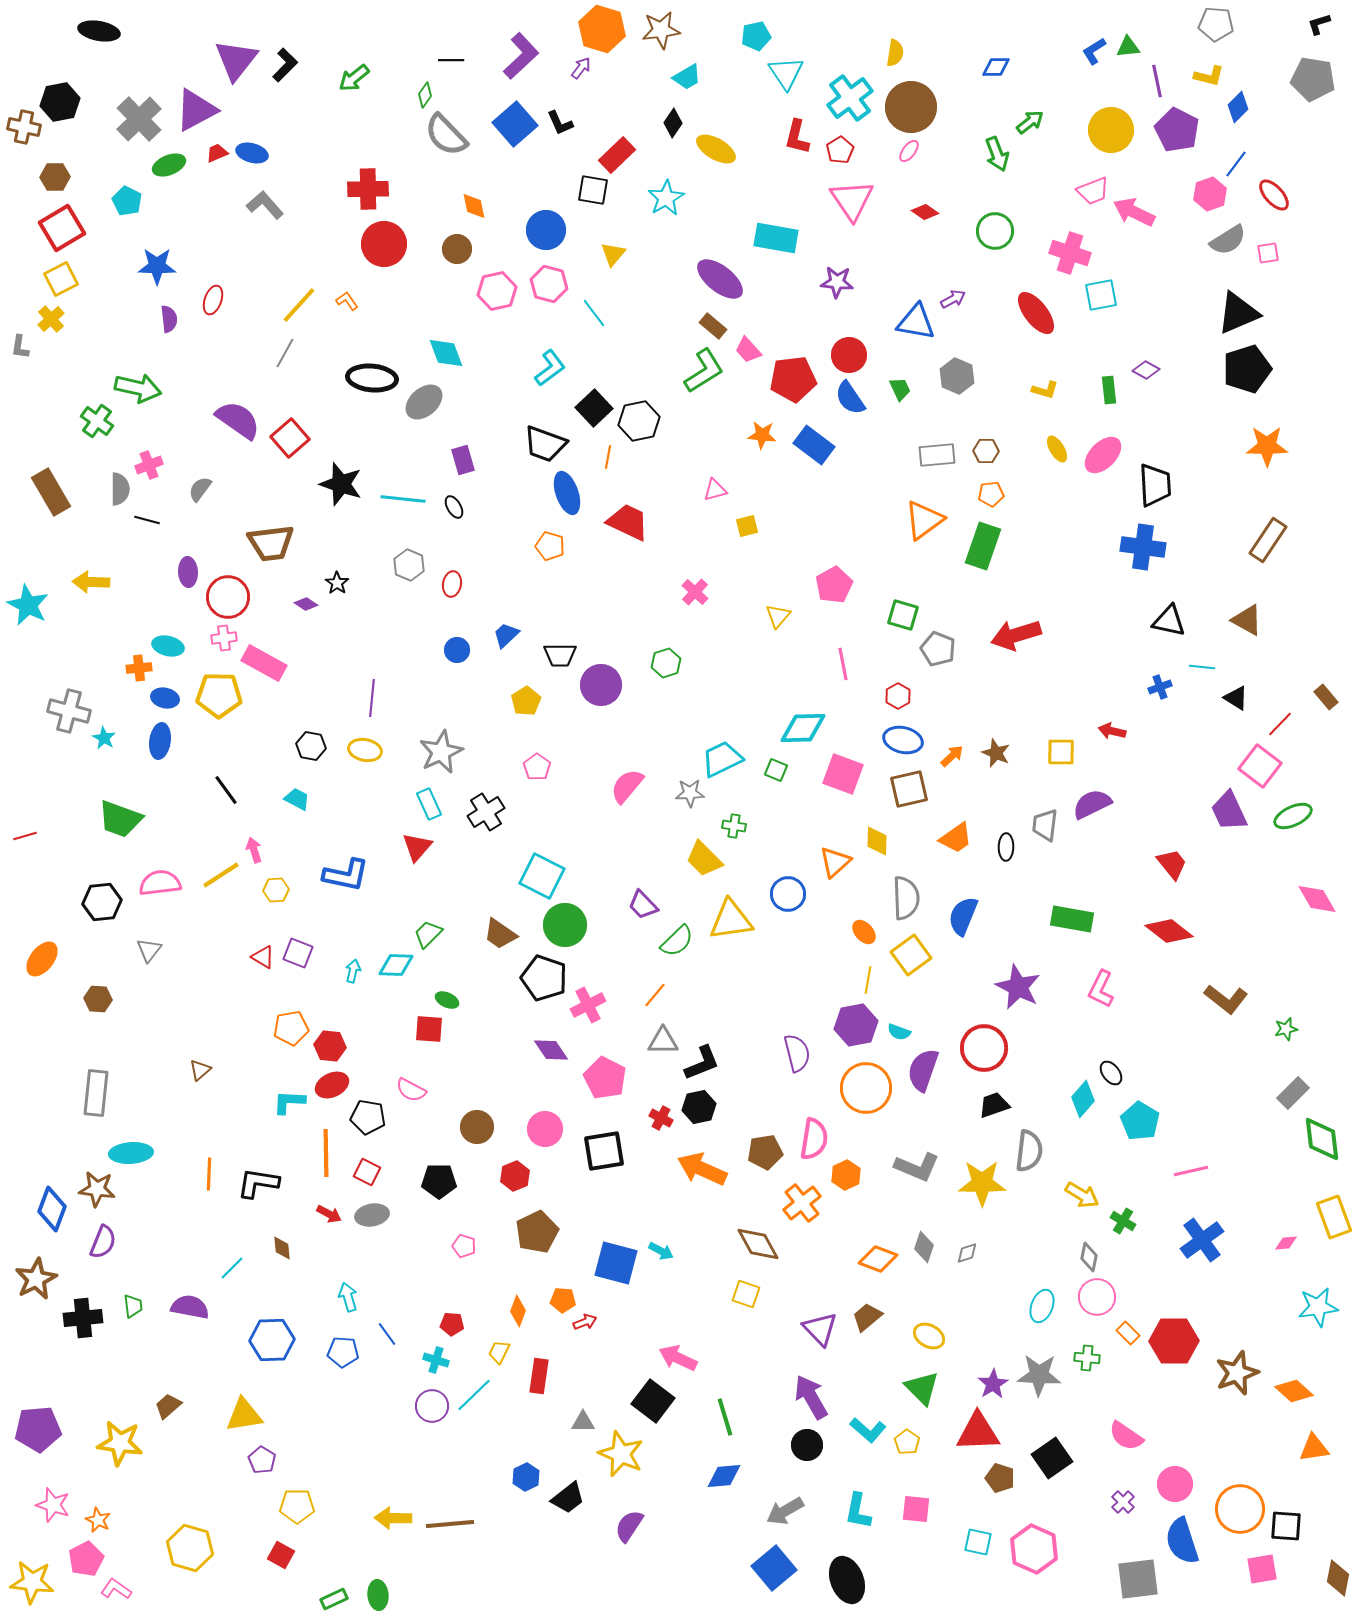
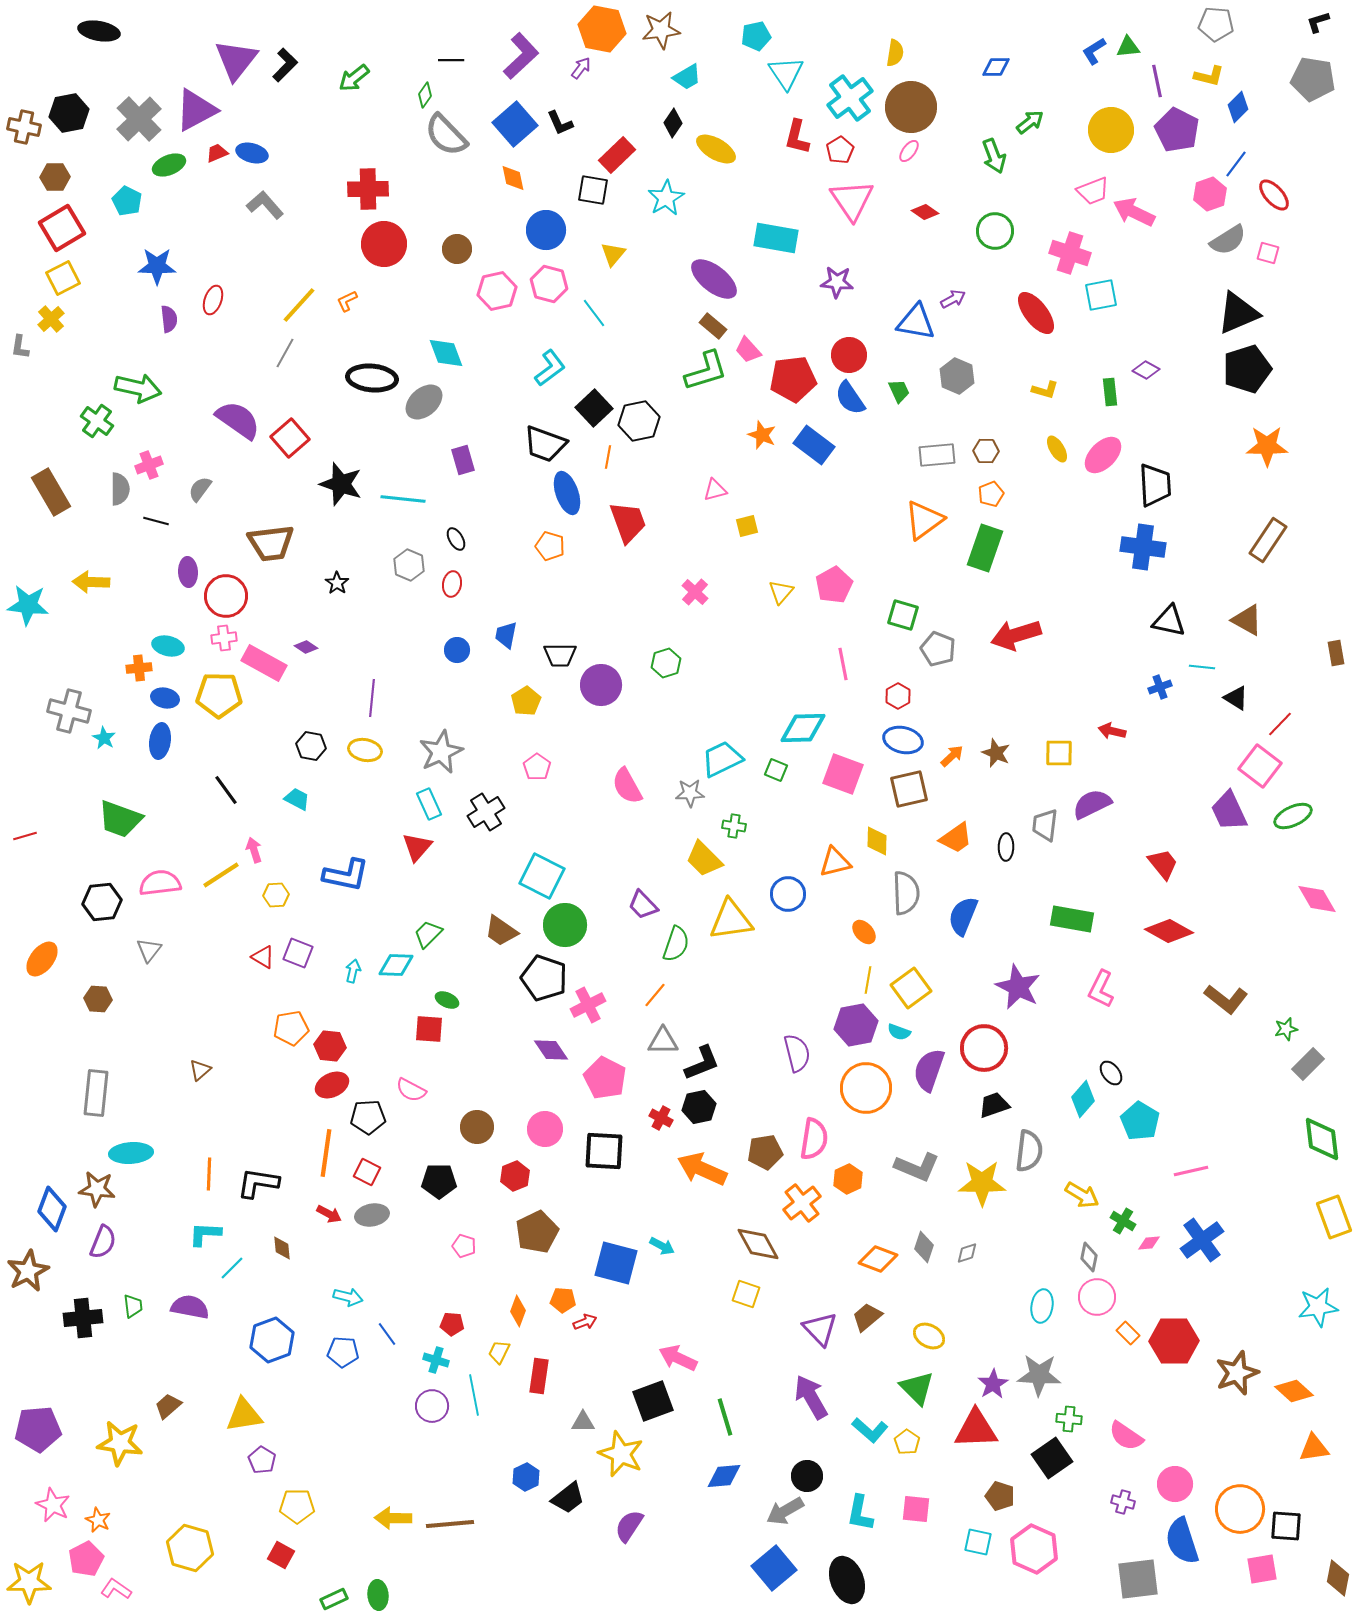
black L-shape at (1319, 24): moved 1 px left, 2 px up
orange hexagon at (602, 29): rotated 6 degrees counterclockwise
black hexagon at (60, 102): moved 9 px right, 11 px down
green arrow at (997, 154): moved 3 px left, 2 px down
orange diamond at (474, 206): moved 39 px right, 28 px up
pink square at (1268, 253): rotated 25 degrees clockwise
yellow square at (61, 279): moved 2 px right, 1 px up
purple ellipse at (720, 279): moved 6 px left
orange L-shape at (347, 301): rotated 80 degrees counterclockwise
green L-shape at (704, 371): moved 2 px right; rotated 15 degrees clockwise
green trapezoid at (900, 389): moved 1 px left, 2 px down
green rectangle at (1109, 390): moved 1 px right, 2 px down
orange star at (762, 435): rotated 16 degrees clockwise
orange pentagon at (991, 494): rotated 15 degrees counterclockwise
black ellipse at (454, 507): moved 2 px right, 32 px down
black line at (147, 520): moved 9 px right, 1 px down
red trapezoid at (628, 522): rotated 45 degrees clockwise
green rectangle at (983, 546): moved 2 px right, 2 px down
red circle at (228, 597): moved 2 px left, 1 px up
purple diamond at (306, 604): moved 43 px down
cyan star at (28, 605): rotated 21 degrees counterclockwise
yellow triangle at (778, 616): moved 3 px right, 24 px up
blue trapezoid at (506, 635): rotated 36 degrees counterclockwise
brown rectangle at (1326, 697): moved 10 px right, 44 px up; rotated 30 degrees clockwise
yellow square at (1061, 752): moved 2 px left, 1 px down
pink semicircle at (627, 786): rotated 69 degrees counterclockwise
orange triangle at (835, 862): rotated 28 degrees clockwise
red trapezoid at (1172, 864): moved 9 px left
yellow hexagon at (276, 890): moved 5 px down
gray semicircle at (906, 898): moved 5 px up
red diamond at (1169, 931): rotated 9 degrees counterclockwise
brown trapezoid at (500, 934): moved 1 px right, 3 px up
green semicircle at (677, 941): moved 1 px left, 3 px down; rotated 27 degrees counterclockwise
yellow square at (911, 955): moved 33 px down
purple semicircle at (923, 1070): moved 6 px right
gray rectangle at (1293, 1093): moved 15 px right, 29 px up
cyan L-shape at (289, 1102): moved 84 px left, 132 px down
black pentagon at (368, 1117): rotated 12 degrees counterclockwise
black square at (604, 1151): rotated 12 degrees clockwise
orange line at (326, 1153): rotated 9 degrees clockwise
orange hexagon at (846, 1175): moved 2 px right, 4 px down
pink diamond at (1286, 1243): moved 137 px left
cyan arrow at (661, 1251): moved 1 px right, 5 px up
brown star at (36, 1279): moved 8 px left, 8 px up
cyan arrow at (348, 1297): rotated 120 degrees clockwise
cyan ellipse at (1042, 1306): rotated 12 degrees counterclockwise
blue hexagon at (272, 1340): rotated 18 degrees counterclockwise
green cross at (1087, 1358): moved 18 px left, 61 px down
green triangle at (922, 1388): moved 5 px left
cyan line at (474, 1395): rotated 57 degrees counterclockwise
black square at (653, 1401): rotated 33 degrees clockwise
cyan L-shape at (868, 1430): moved 2 px right
red triangle at (978, 1432): moved 2 px left, 3 px up
black circle at (807, 1445): moved 31 px down
brown pentagon at (1000, 1478): moved 18 px down
purple cross at (1123, 1502): rotated 30 degrees counterclockwise
pink star at (53, 1505): rotated 8 degrees clockwise
cyan L-shape at (858, 1511): moved 2 px right, 2 px down
yellow star at (32, 1582): moved 3 px left; rotated 6 degrees counterclockwise
